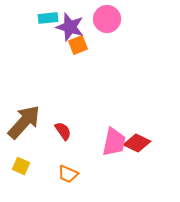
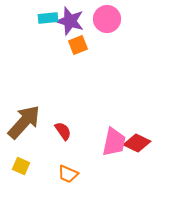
purple star: moved 6 px up
